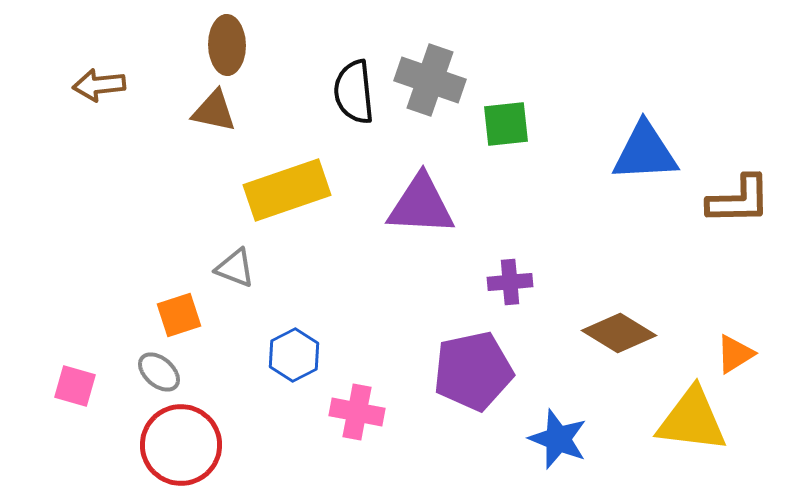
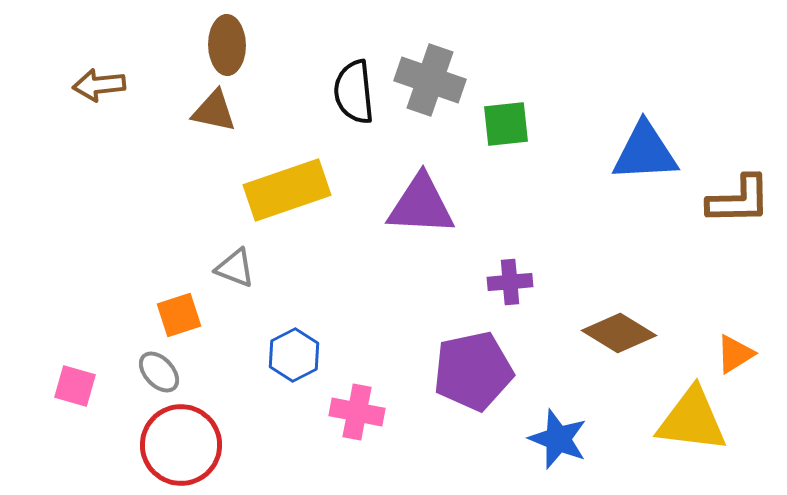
gray ellipse: rotated 6 degrees clockwise
